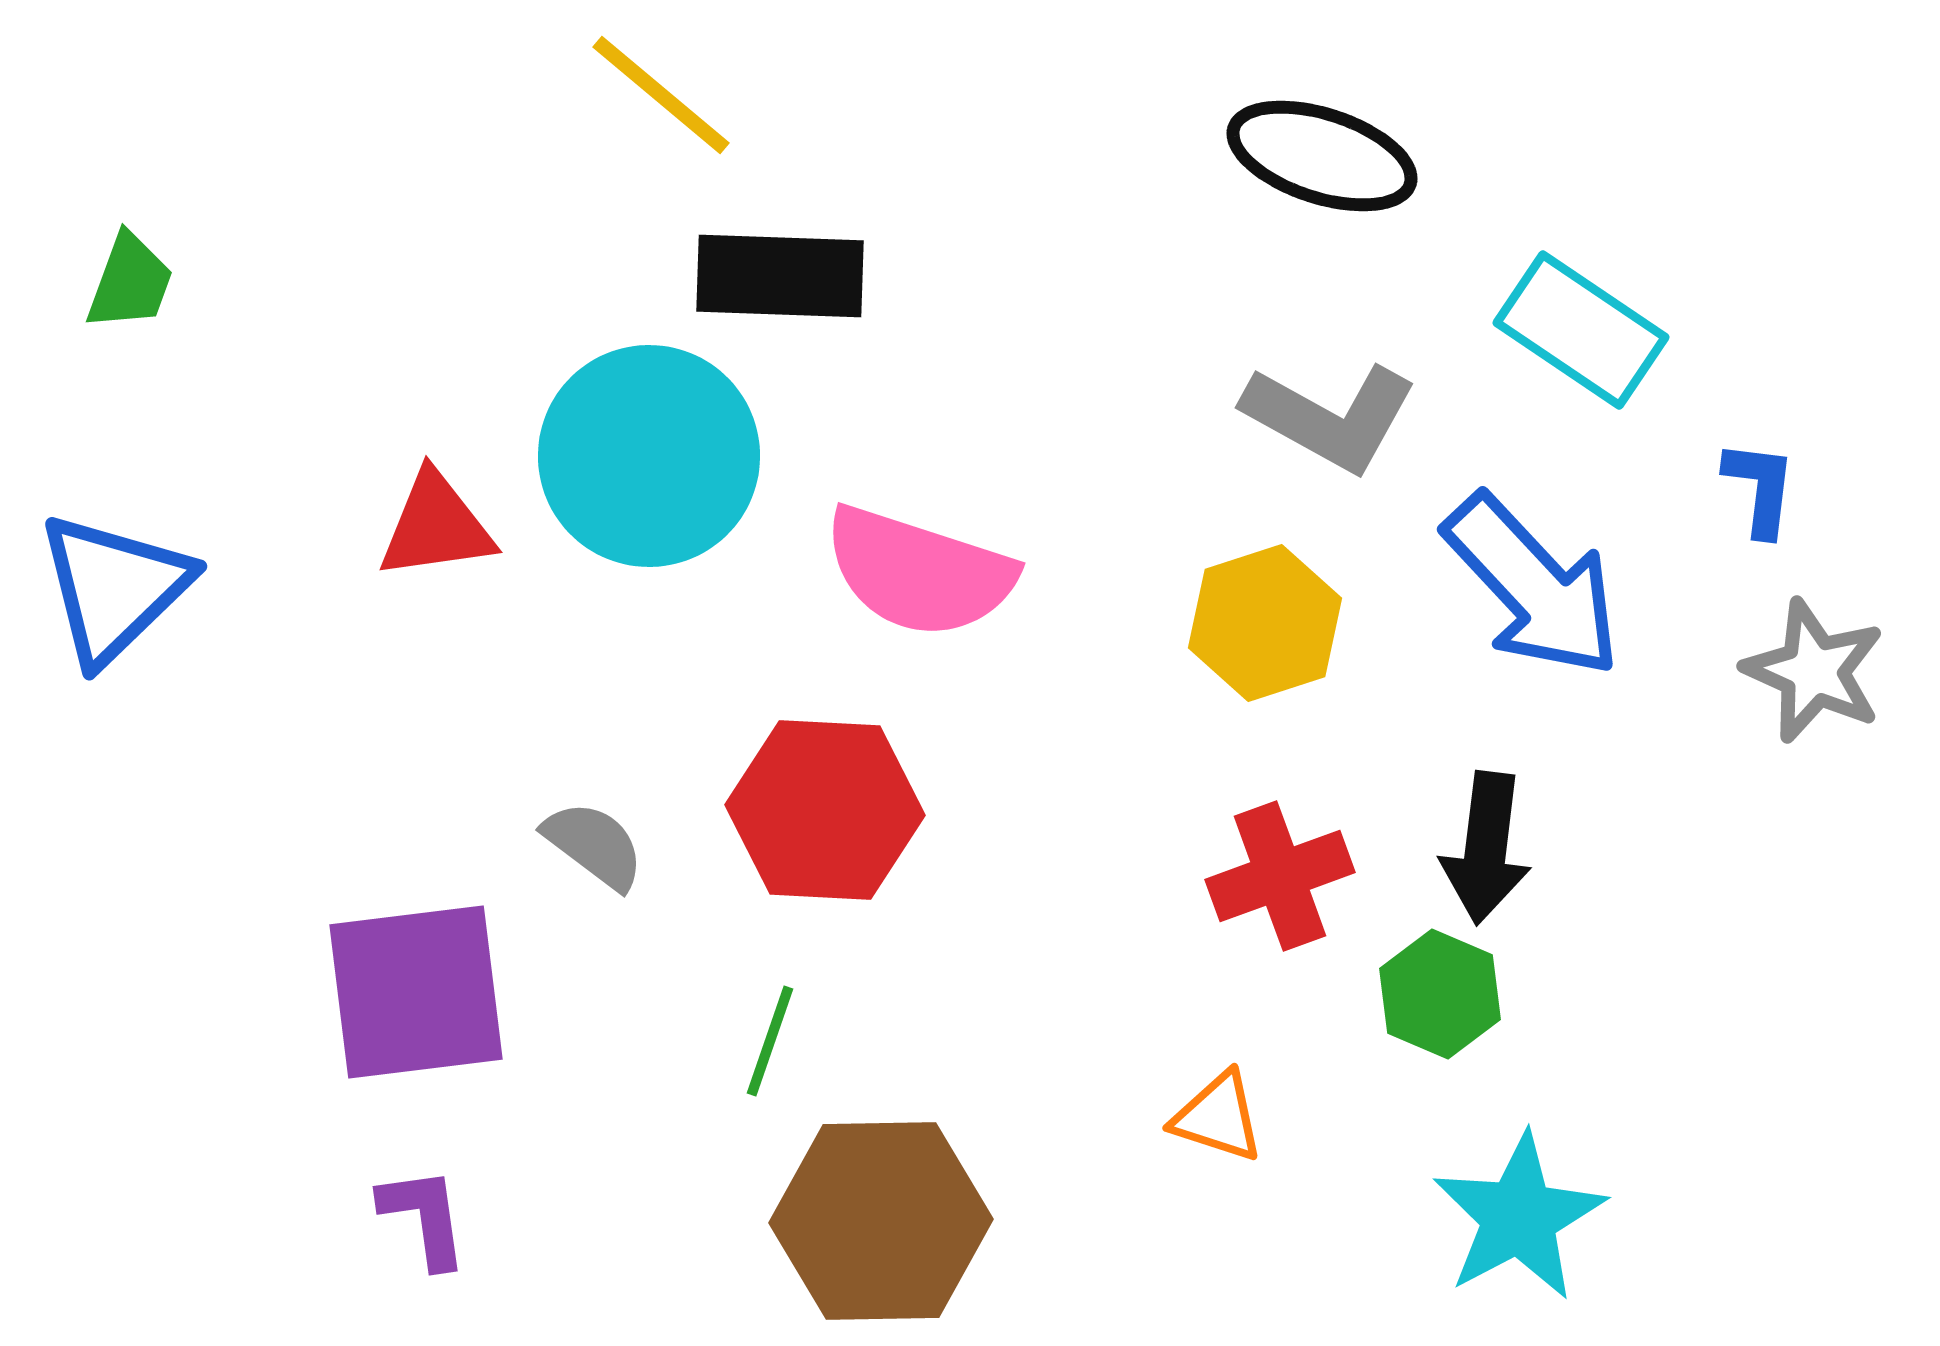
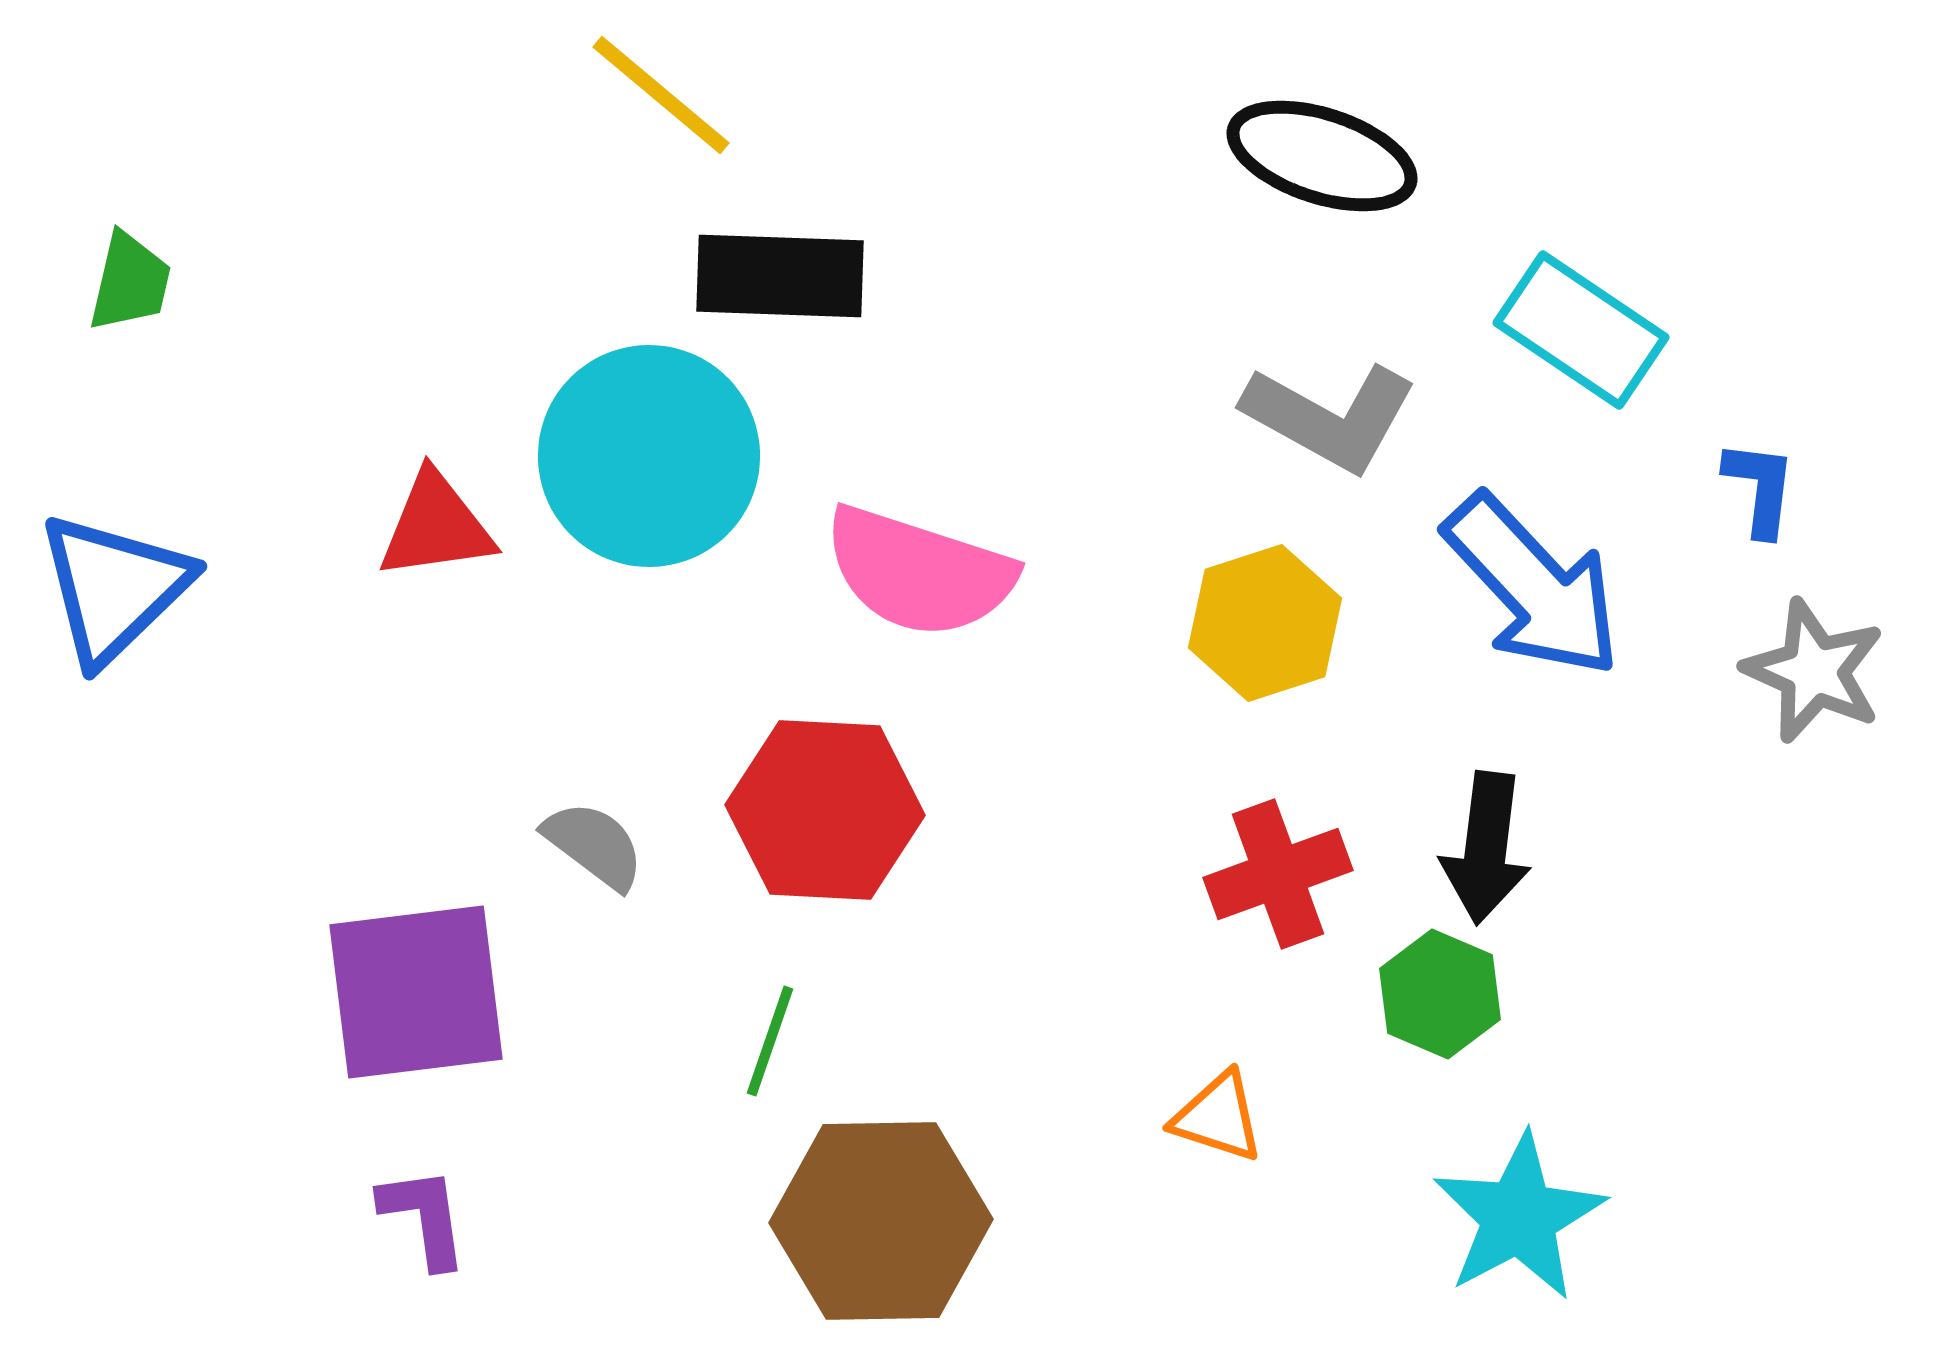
green trapezoid: rotated 7 degrees counterclockwise
red cross: moved 2 px left, 2 px up
